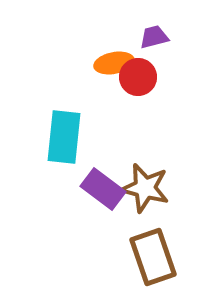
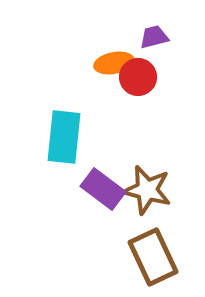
brown star: moved 2 px right, 2 px down
brown rectangle: rotated 6 degrees counterclockwise
